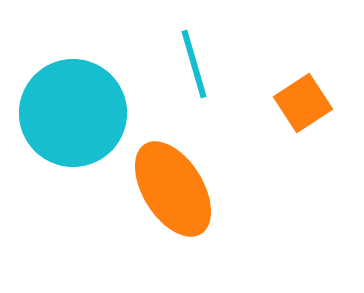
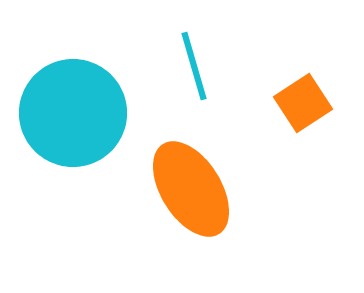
cyan line: moved 2 px down
orange ellipse: moved 18 px right
